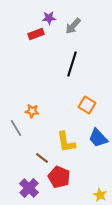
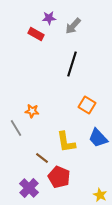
red rectangle: rotated 49 degrees clockwise
